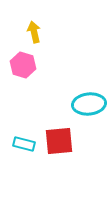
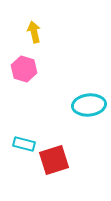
pink hexagon: moved 1 px right, 4 px down
cyan ellipse: moved 1 px down
red square: moved 5 px left, 19 px down; rotated 12 degrees counterclockwise
